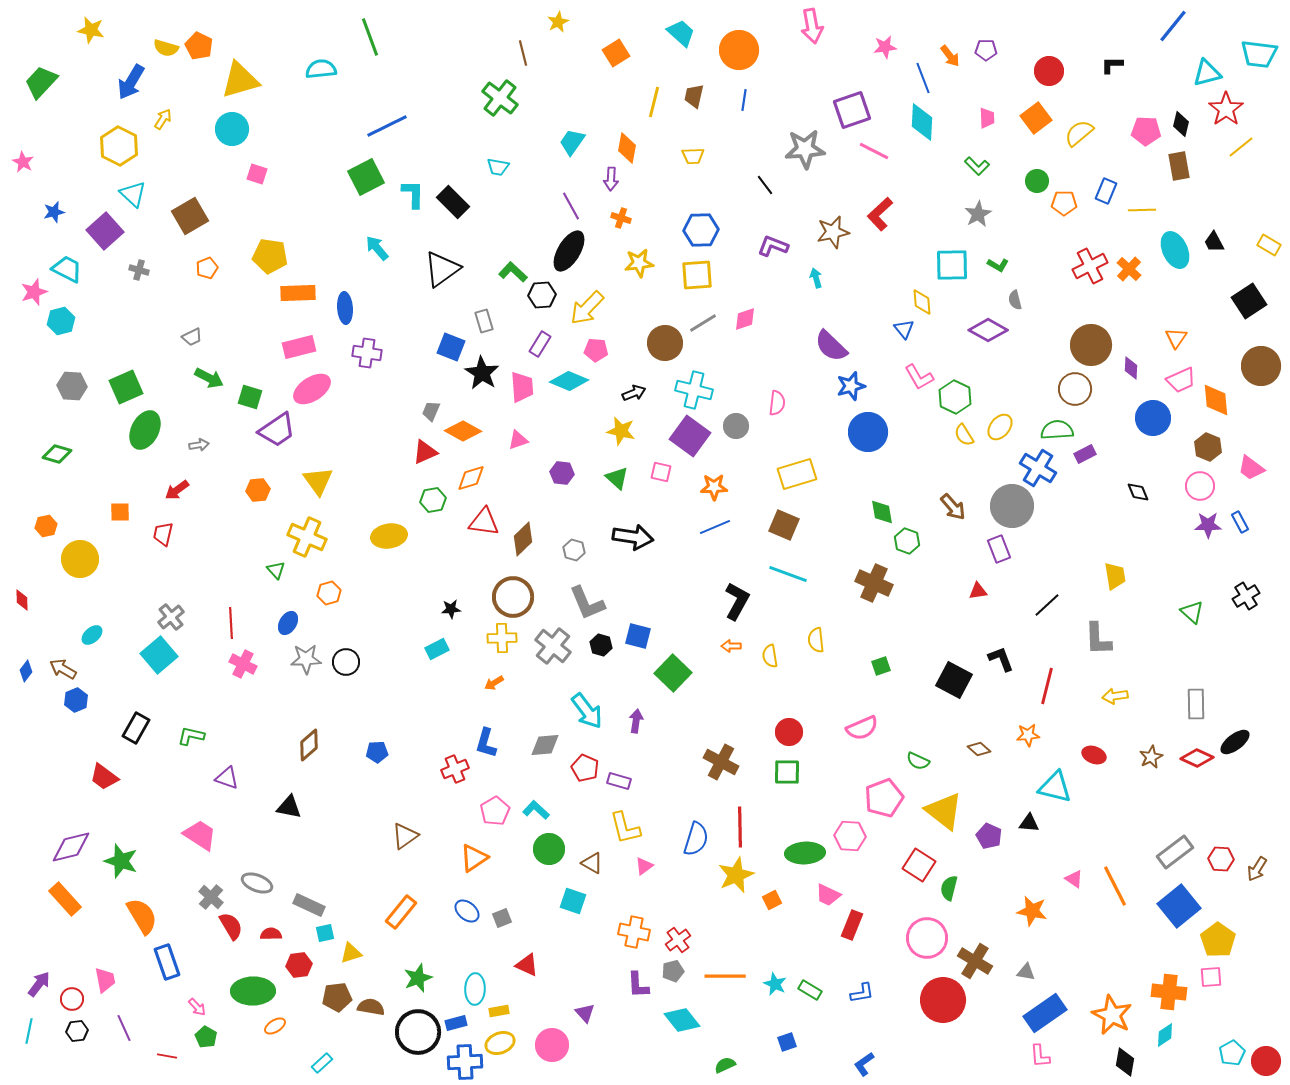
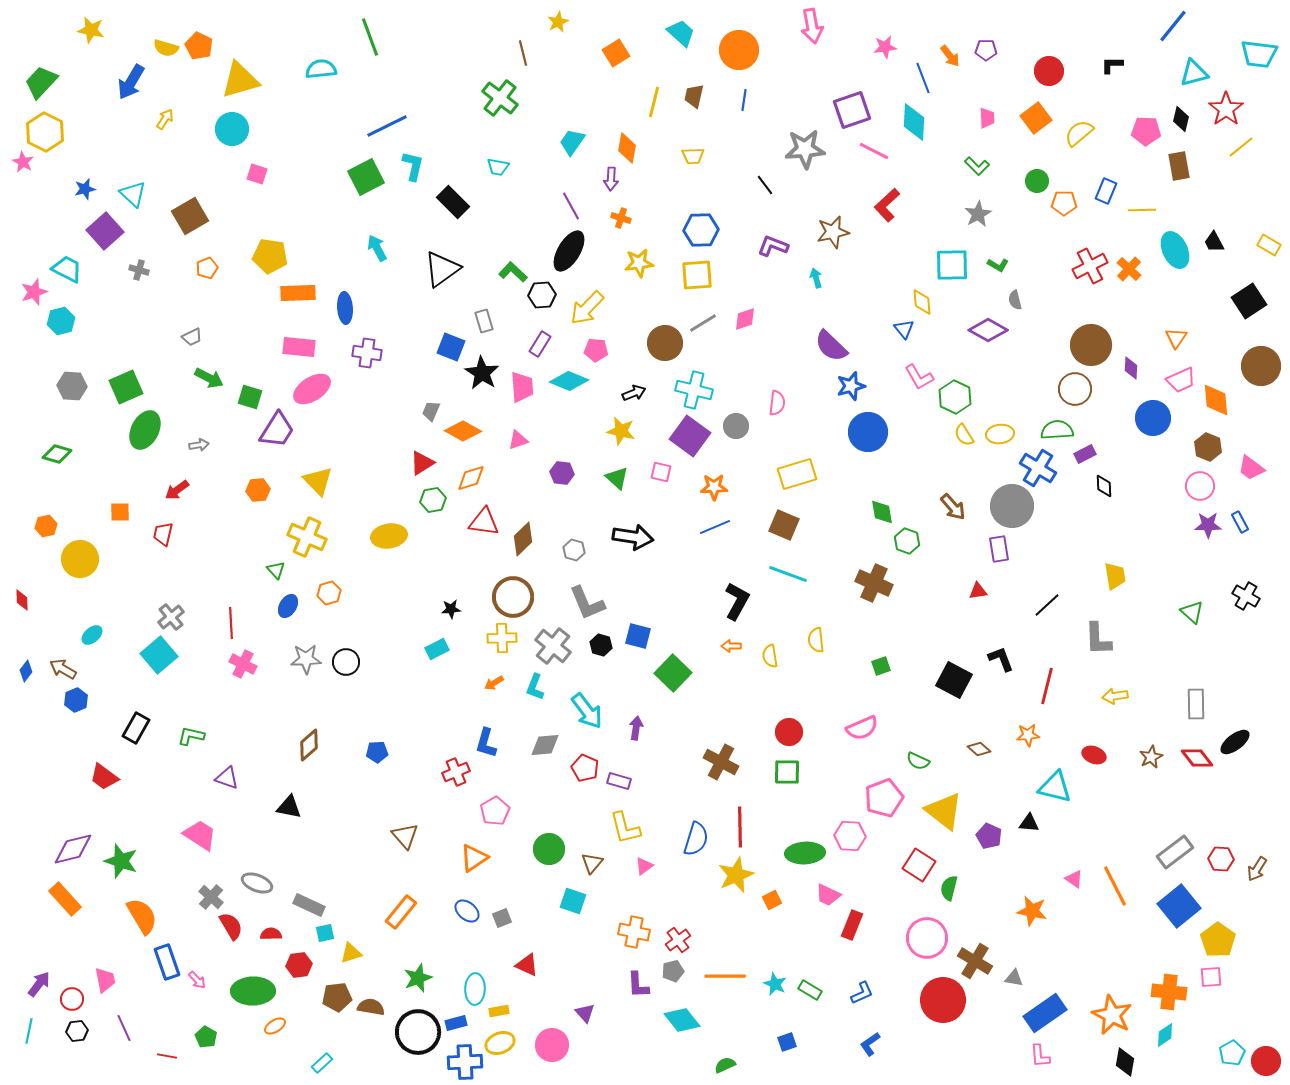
cyan triangle at (1207, 73): moved 13 px left
yellow arrow at (163, 119): moved 2 px right
cyan diamond at (922, 122): moved 8 px left
black diamond at (1181, 124): moved 5 px up
yellow hexagon at (119, 146): moved 74 px left, 14 px up
cyan L-shape at (413, 194): moved 28 px up; rotated 12 degrees clockwise
blue star at (54, 212): moved 31 px right, 23 px up
red L-shape at (880, 214): moved 7 px right, 9 px up
cyan arrow at (377, 248): rotated 12 degrees clockwise
pink rectangle at (299, 347): rotated 20 degrees clockwise
yellow ellipse at (1000, 427): moved 7 px down; rotated 44 degrees clockwise
purple trapezoid at (277, 430): rotated 24 degrees counterclockwise
red triangle at (425, 452): moved 3 px left, 11 px down; rotated 8 degrees counterclockwise
yellow triangle at (318, 481): rotated 8 degrees counterclockwise
black diamond at (1138, 492): moved 34 px left, 6 px up; rotated 20 degrees clockwise
purple rectangle at (999, 549): rotated 12 degrees clockwise
black cross at (1246, 596): rotated 28 degrees counterclockwise
blue ellipse at (288, 623): moved 17 px up
purple arrow at (636, 721): moved 7 px down
red diamond at (1197, 758): rotated 28 degrees clockwise
red cross at (455, 769): moved 1 px right, 3 px down
cyan L-shape at (536, 810): moved 1 px left, 123 px up; rotated 112 degrees counterclockwise
brown triangle at (405, 836): rotated 36 degrees counterclockwise
purple diamond at (71, 847): moved 2 px right, 2 px down
brown triangle at (592, 863): rotated 40 degrees clockwise
gray triangle at (1026, 972): moved 12 px left, 6 px down
blue L-shape at (862, 993): rotated 15 degrees counterclockwise
pink arrow at (197, 1007): moved 27 px up
blue L-shape at (864, 1064): moved 6 px right, 20 px up
